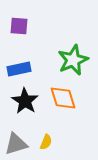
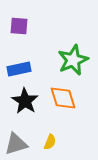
yellow semicircle: moved 4 px right
